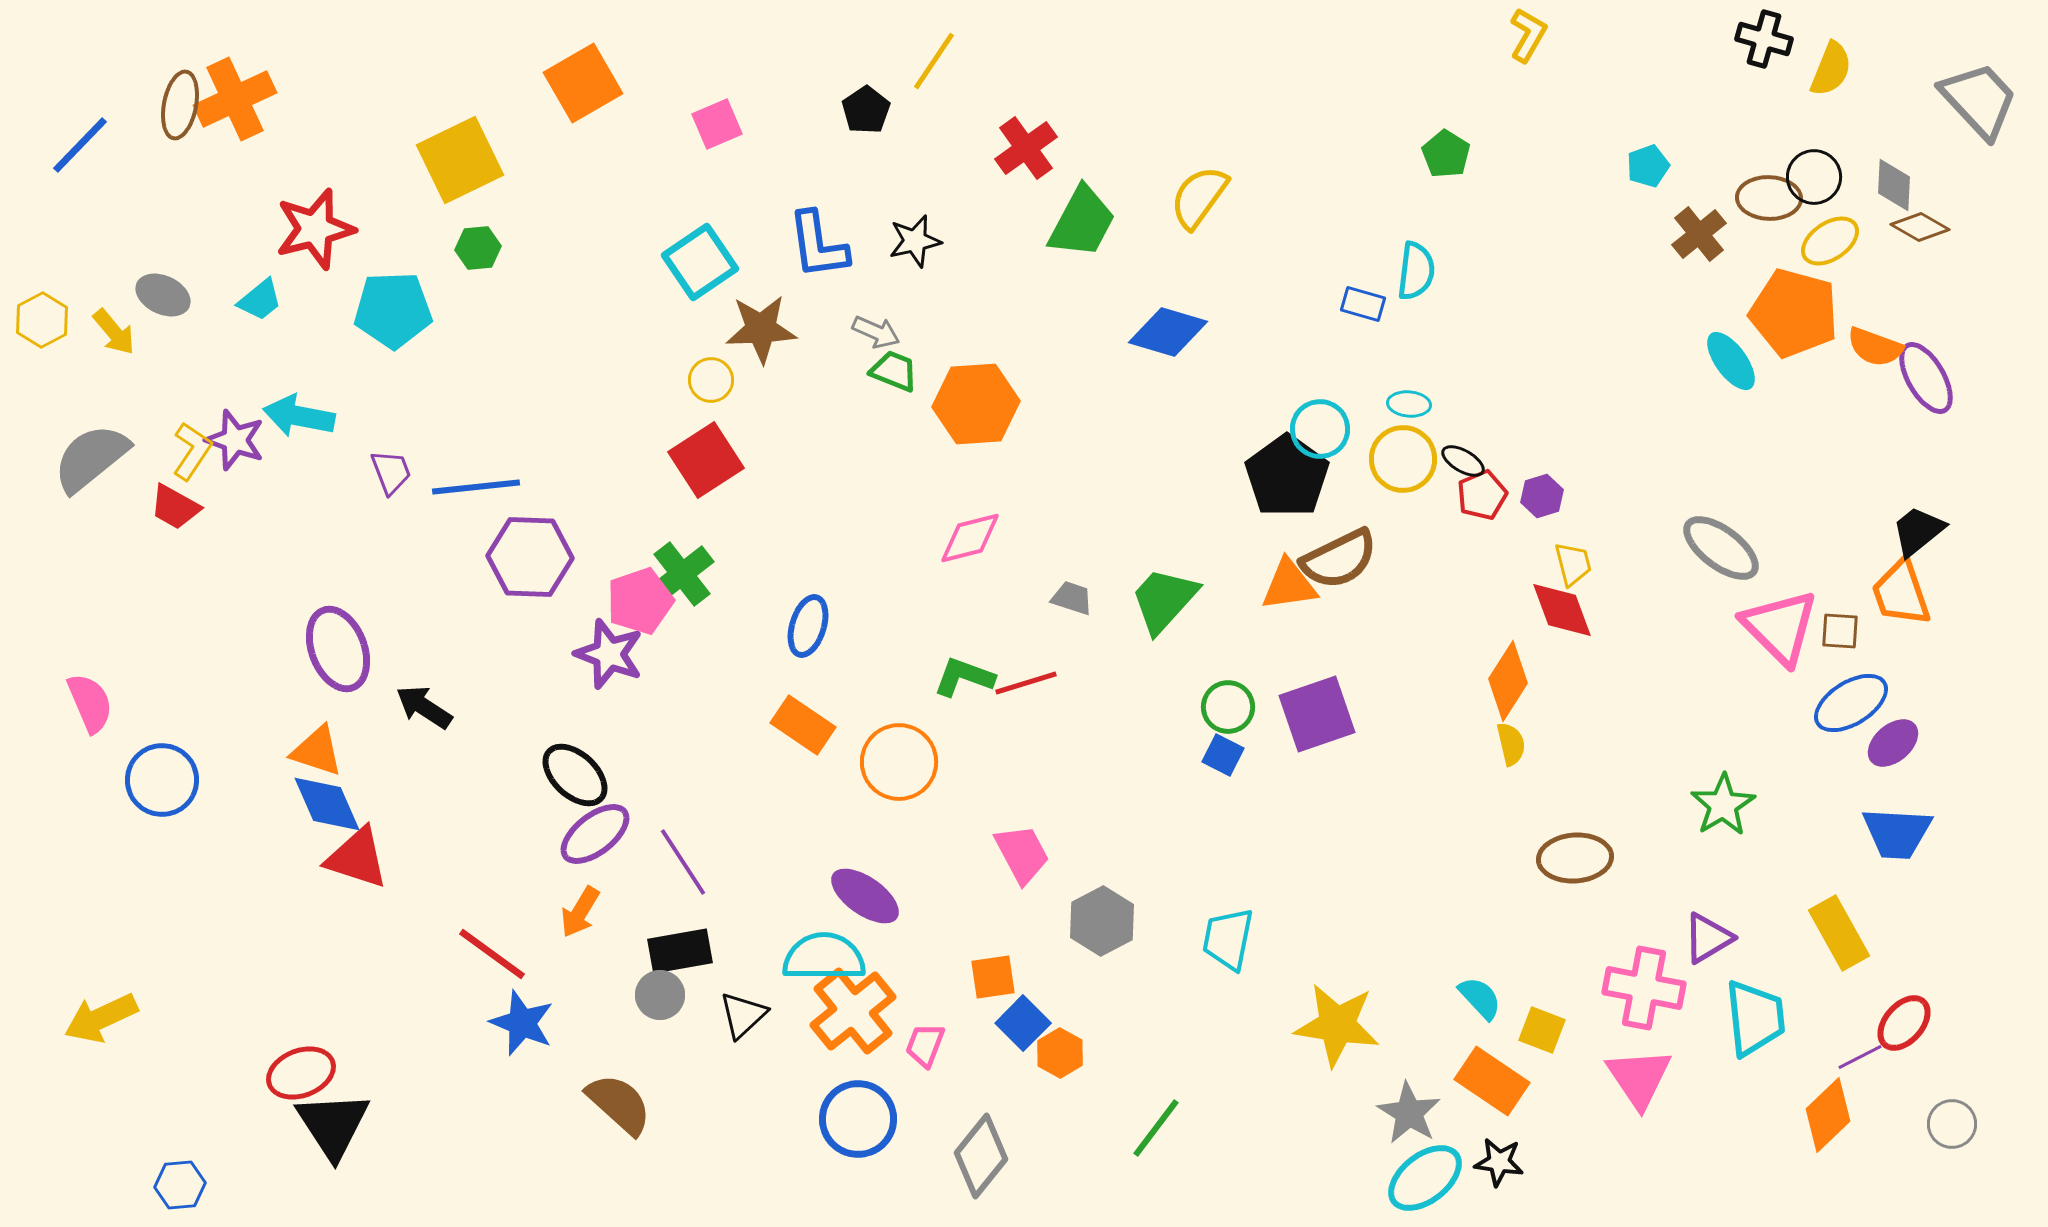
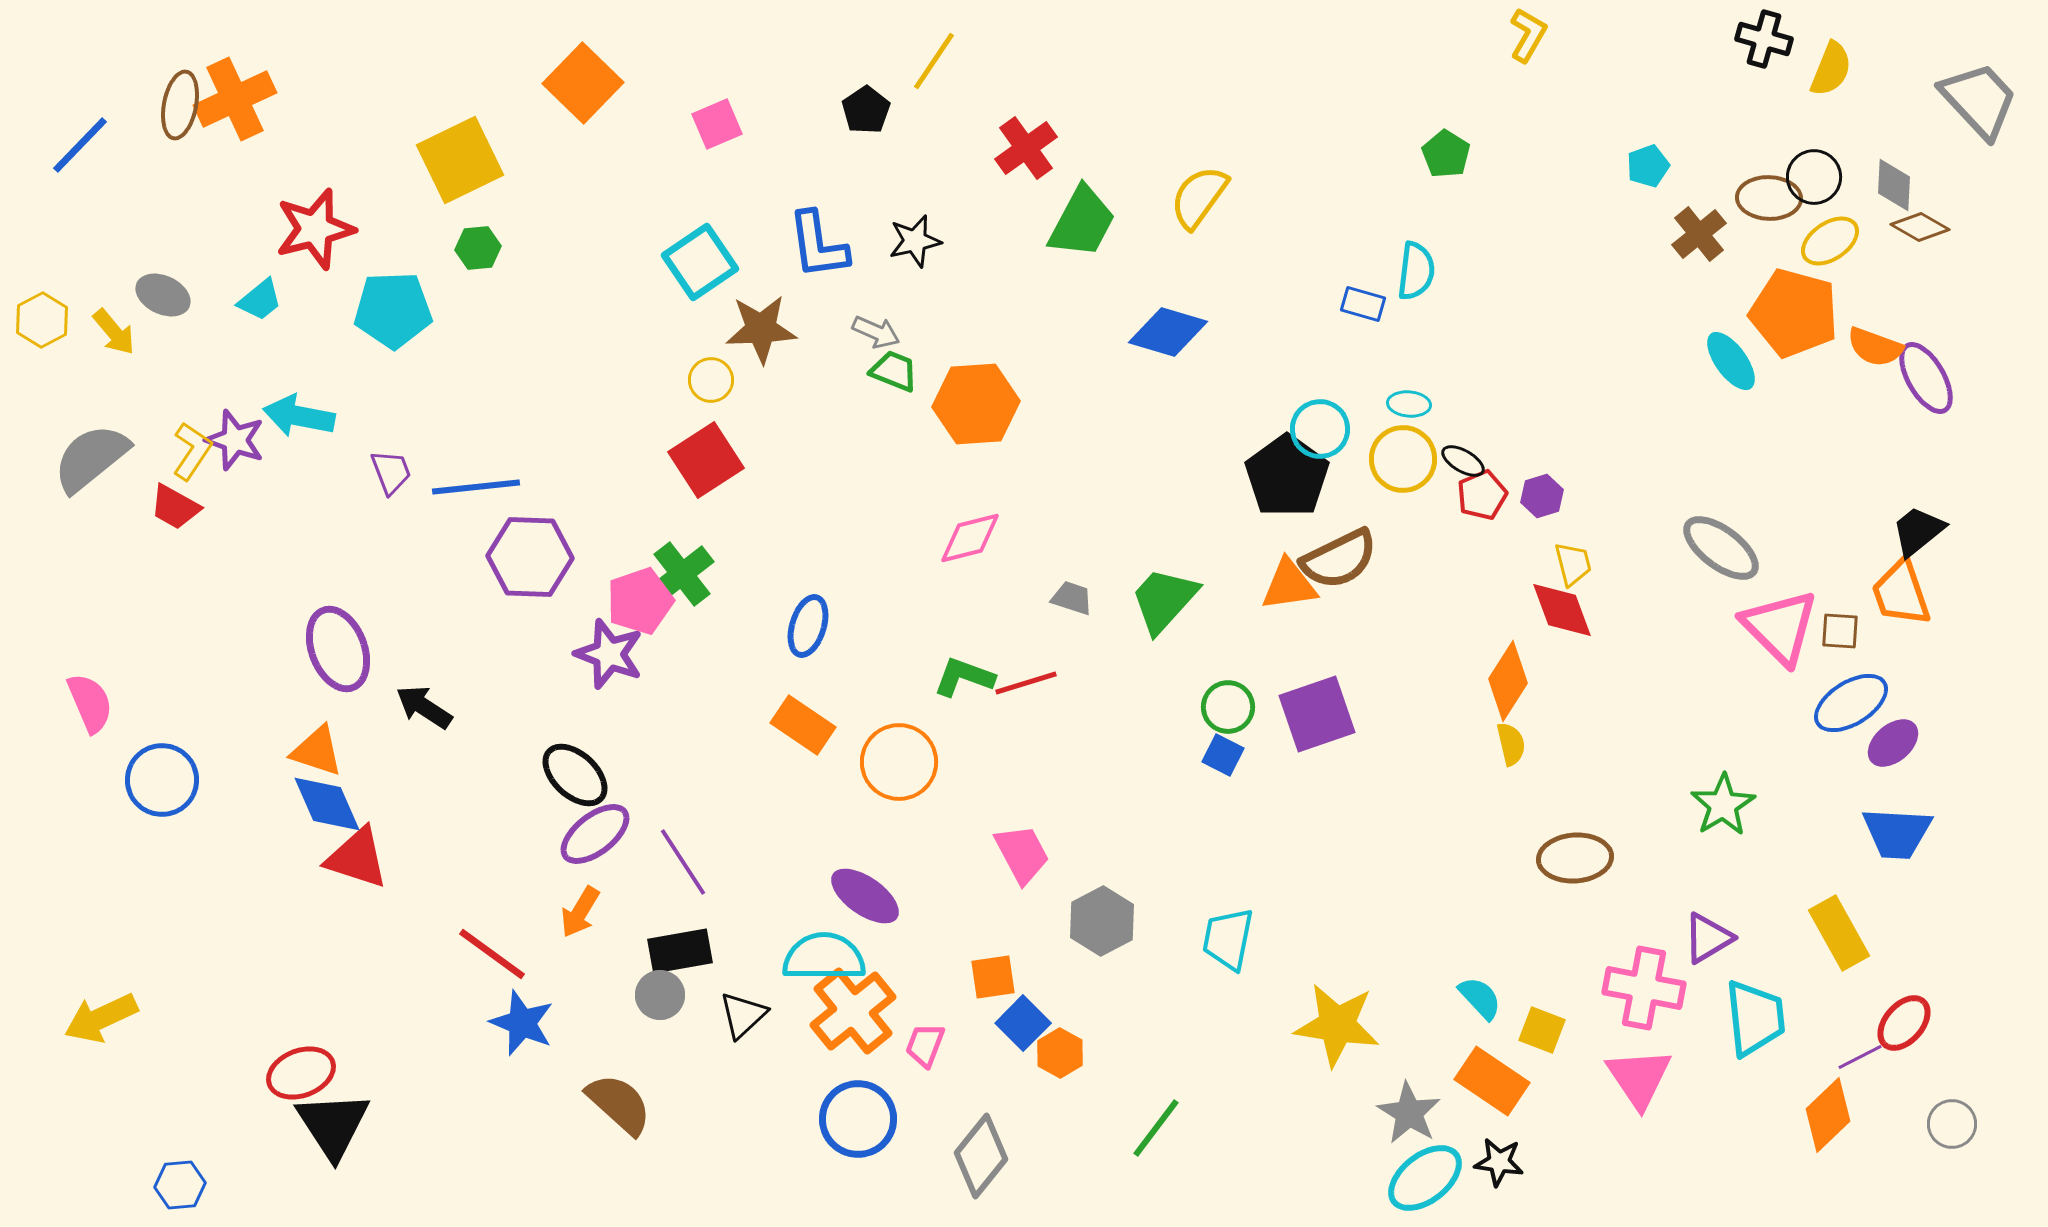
orange square at (583, 83): rotated 16 degrees counterclockwise
